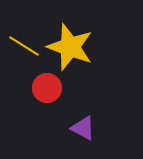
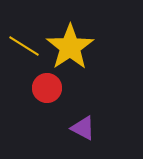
yellow star: rotated 18 degrees clockwise
